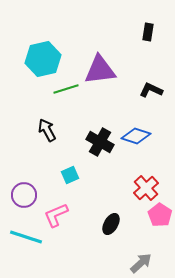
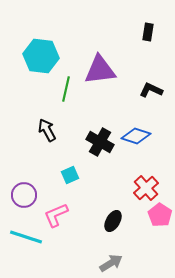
cyan hexagon: moved 2 px left, 3 px up; rotated 20 degrees clockwise
green line: rotated 60 degrees counterclockwise
black ellipse: moved 2 px right, 3 px up
gray arrow: moved 30 px left; rotated 10 degrees clockwise
